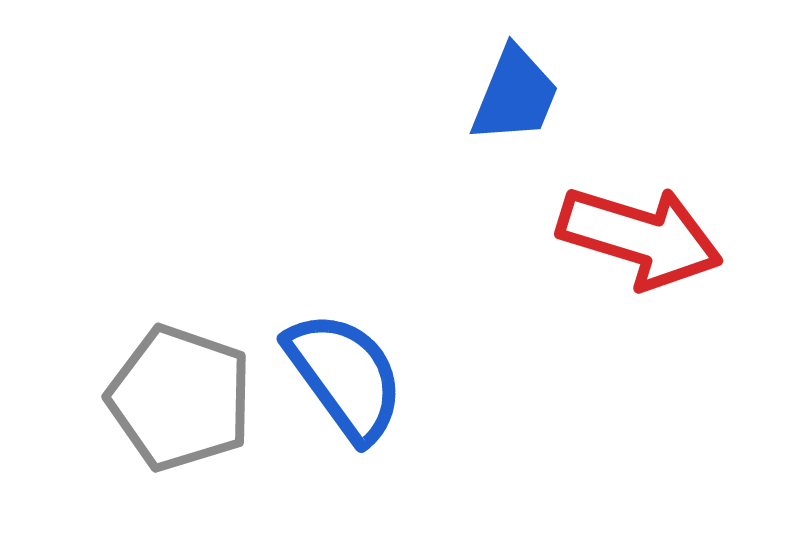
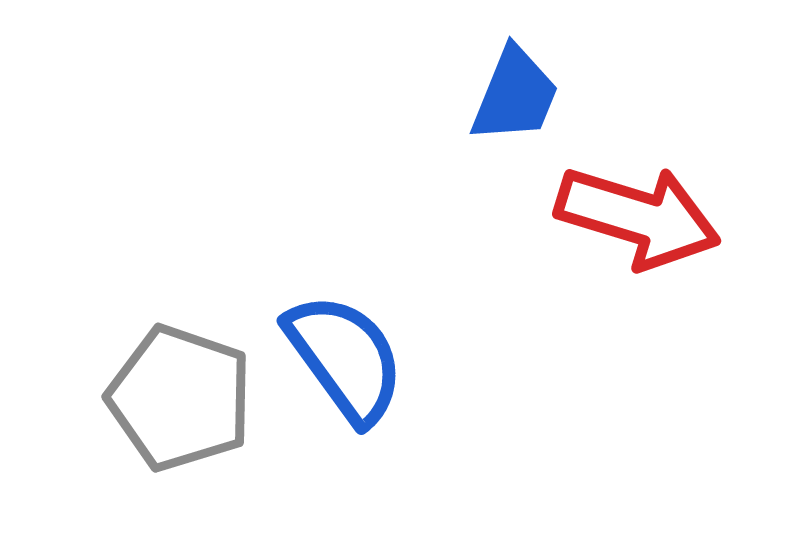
red arrow: moved 2 px left, 20 px up
blue semicircle: moved 18 px up
